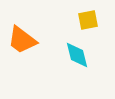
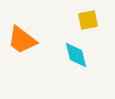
cyan diamond: moved 1 px left
